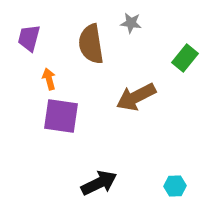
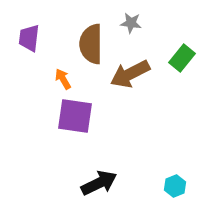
purple trapezoid: rotated 8 degrees counterclockwise
brown semicircle: rotated 9 degrees clockwise
green rectangle: moved 3 px left
orange arrow: moved 14 px right; rotated 15 degrees counterclockwise
brown arrow: moved 6 px left, 23 px up
purple square: moved 14 px right
cyan hexagon: rotated 20 degrees counterclockwise
